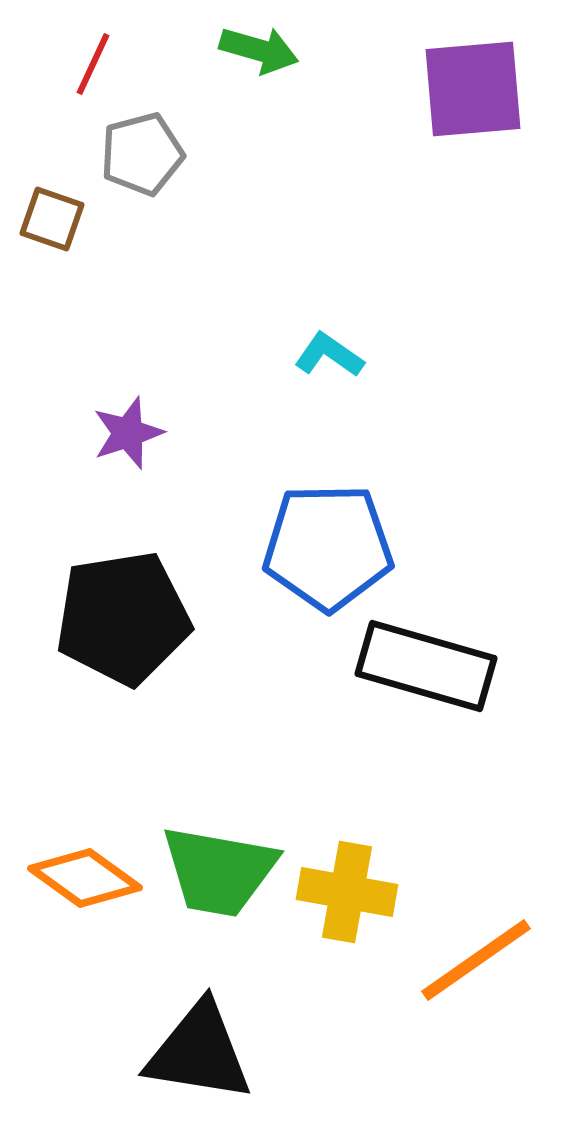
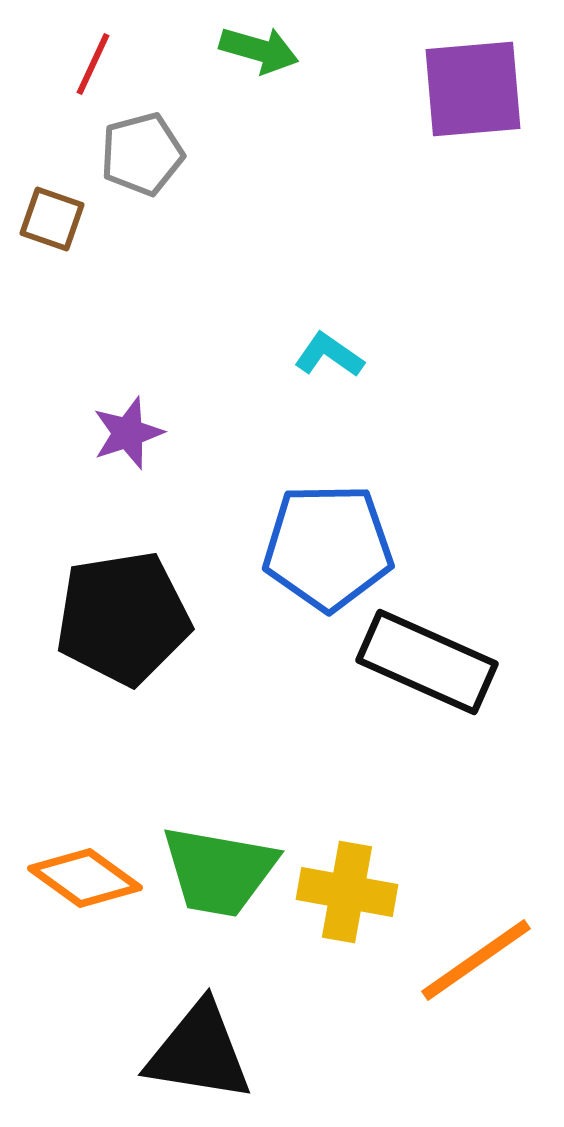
black rectangle: moved 1 px right, 4 px up; rotated 8 degrees clockwise
